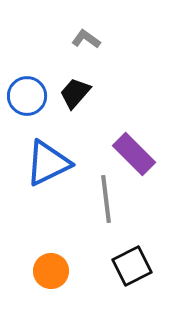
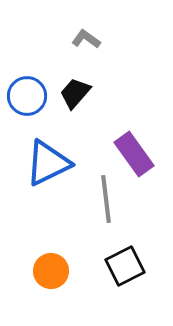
purple rectangle: rotated 9 degrees clockwise
black square: moved 7 px left
